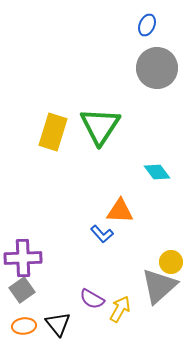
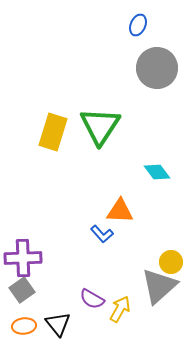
blue ellipse: moved 9 px left
